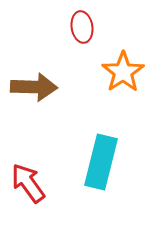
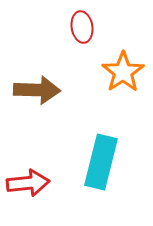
brown arrow: moved 3 px right, 3 px down
red arrow: rotated 120 degrees clockwise
